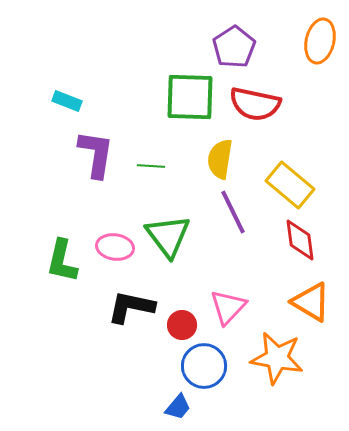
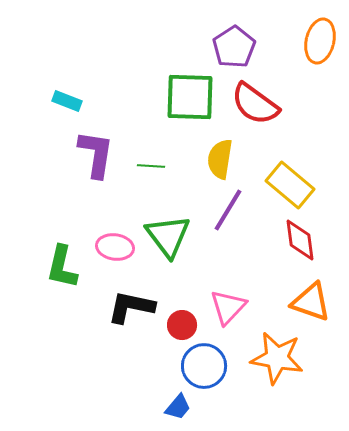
red semicircle: rotated 24 degrees clockwise
purple line: moved 5 px left, 2 px up; rotated 57 degrees clockwise
green L-shape: moved 6 px down
orange triangle: rotated 12 degrees counterclockwise
